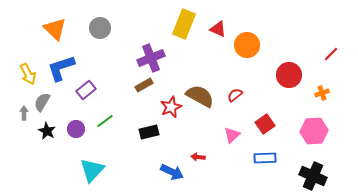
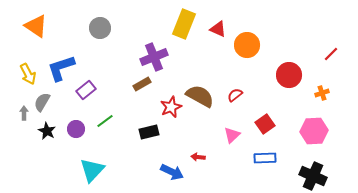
orange triangle: moved 19 px left, 3 px up; rotated 10 degrees counterclockwise
purple cross: moved 3 px right, 1 px up
brown rectangle: moved 2 px left, 1 px up
